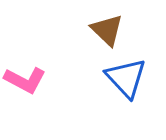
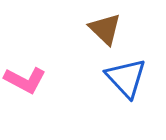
brown triangle: moved 2 px left, 1 px up
